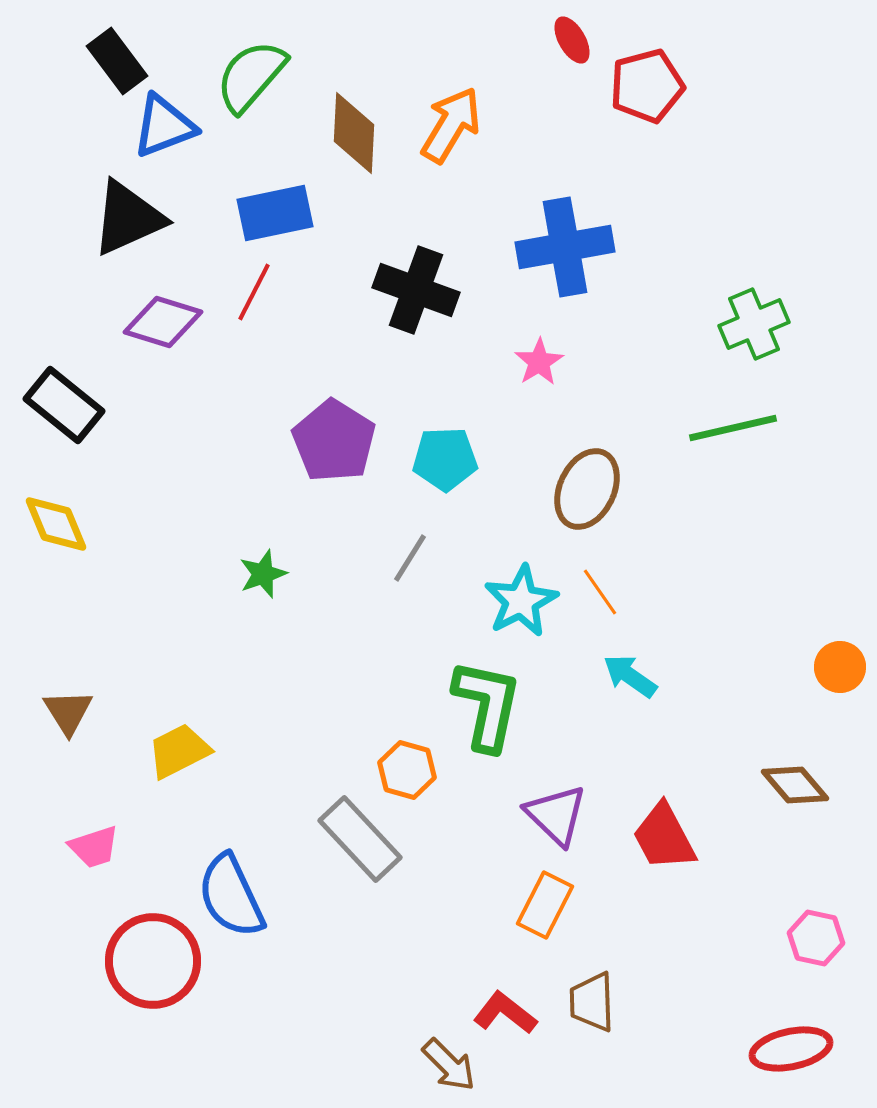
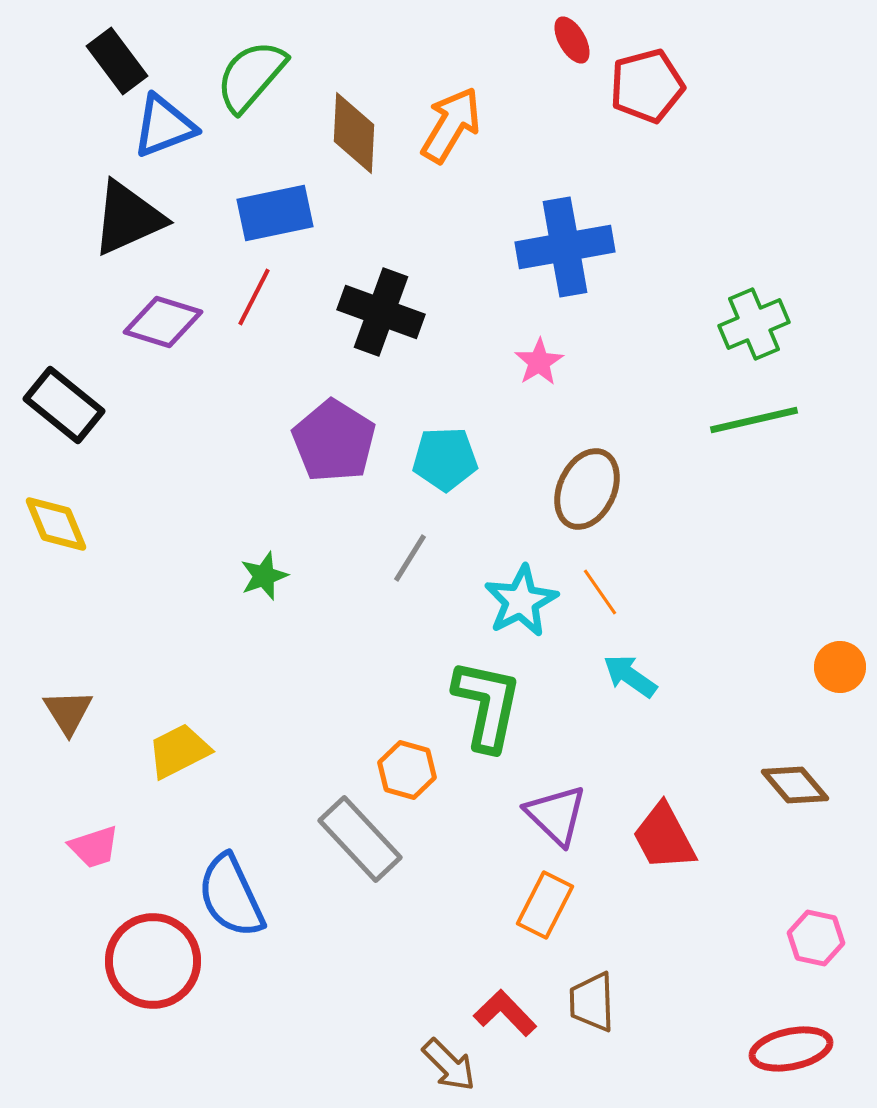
black cross at (416, 290): moved 35 px left, 22 px down
red line at (254, 292): moved 5 px down
green line at (733, 428): moved 21 px right, 8 px up
green star at (263, 574): moved 1 px right, 2 px down
red L-shape at (505, 1013): rotated 8 degrees clockwise
